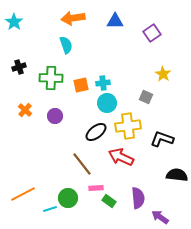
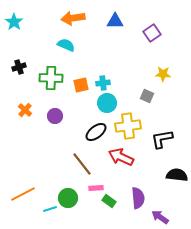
cyan semicircle: rotated 48 degrees counterclockwise
yellow star: rotated 28 degrees counterclockwise
gray square: moved 1 px right, 1 px up
black L-shape: rotated 30 degrees counterclockwise
